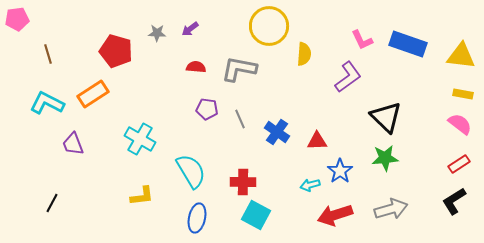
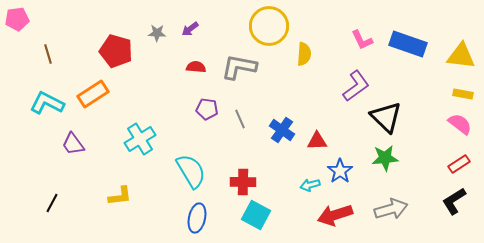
gray L-shape: moved 2 px up
purple L-shape: moved 8 px right, 9 px down
blue cross: moved 5 px right, 2 px up
cyan cross: rotated 28 degrees clockwise
purple trapezoid: rotated 15 degrees counterclockwise
yellow L-shape: moved 22 px left
